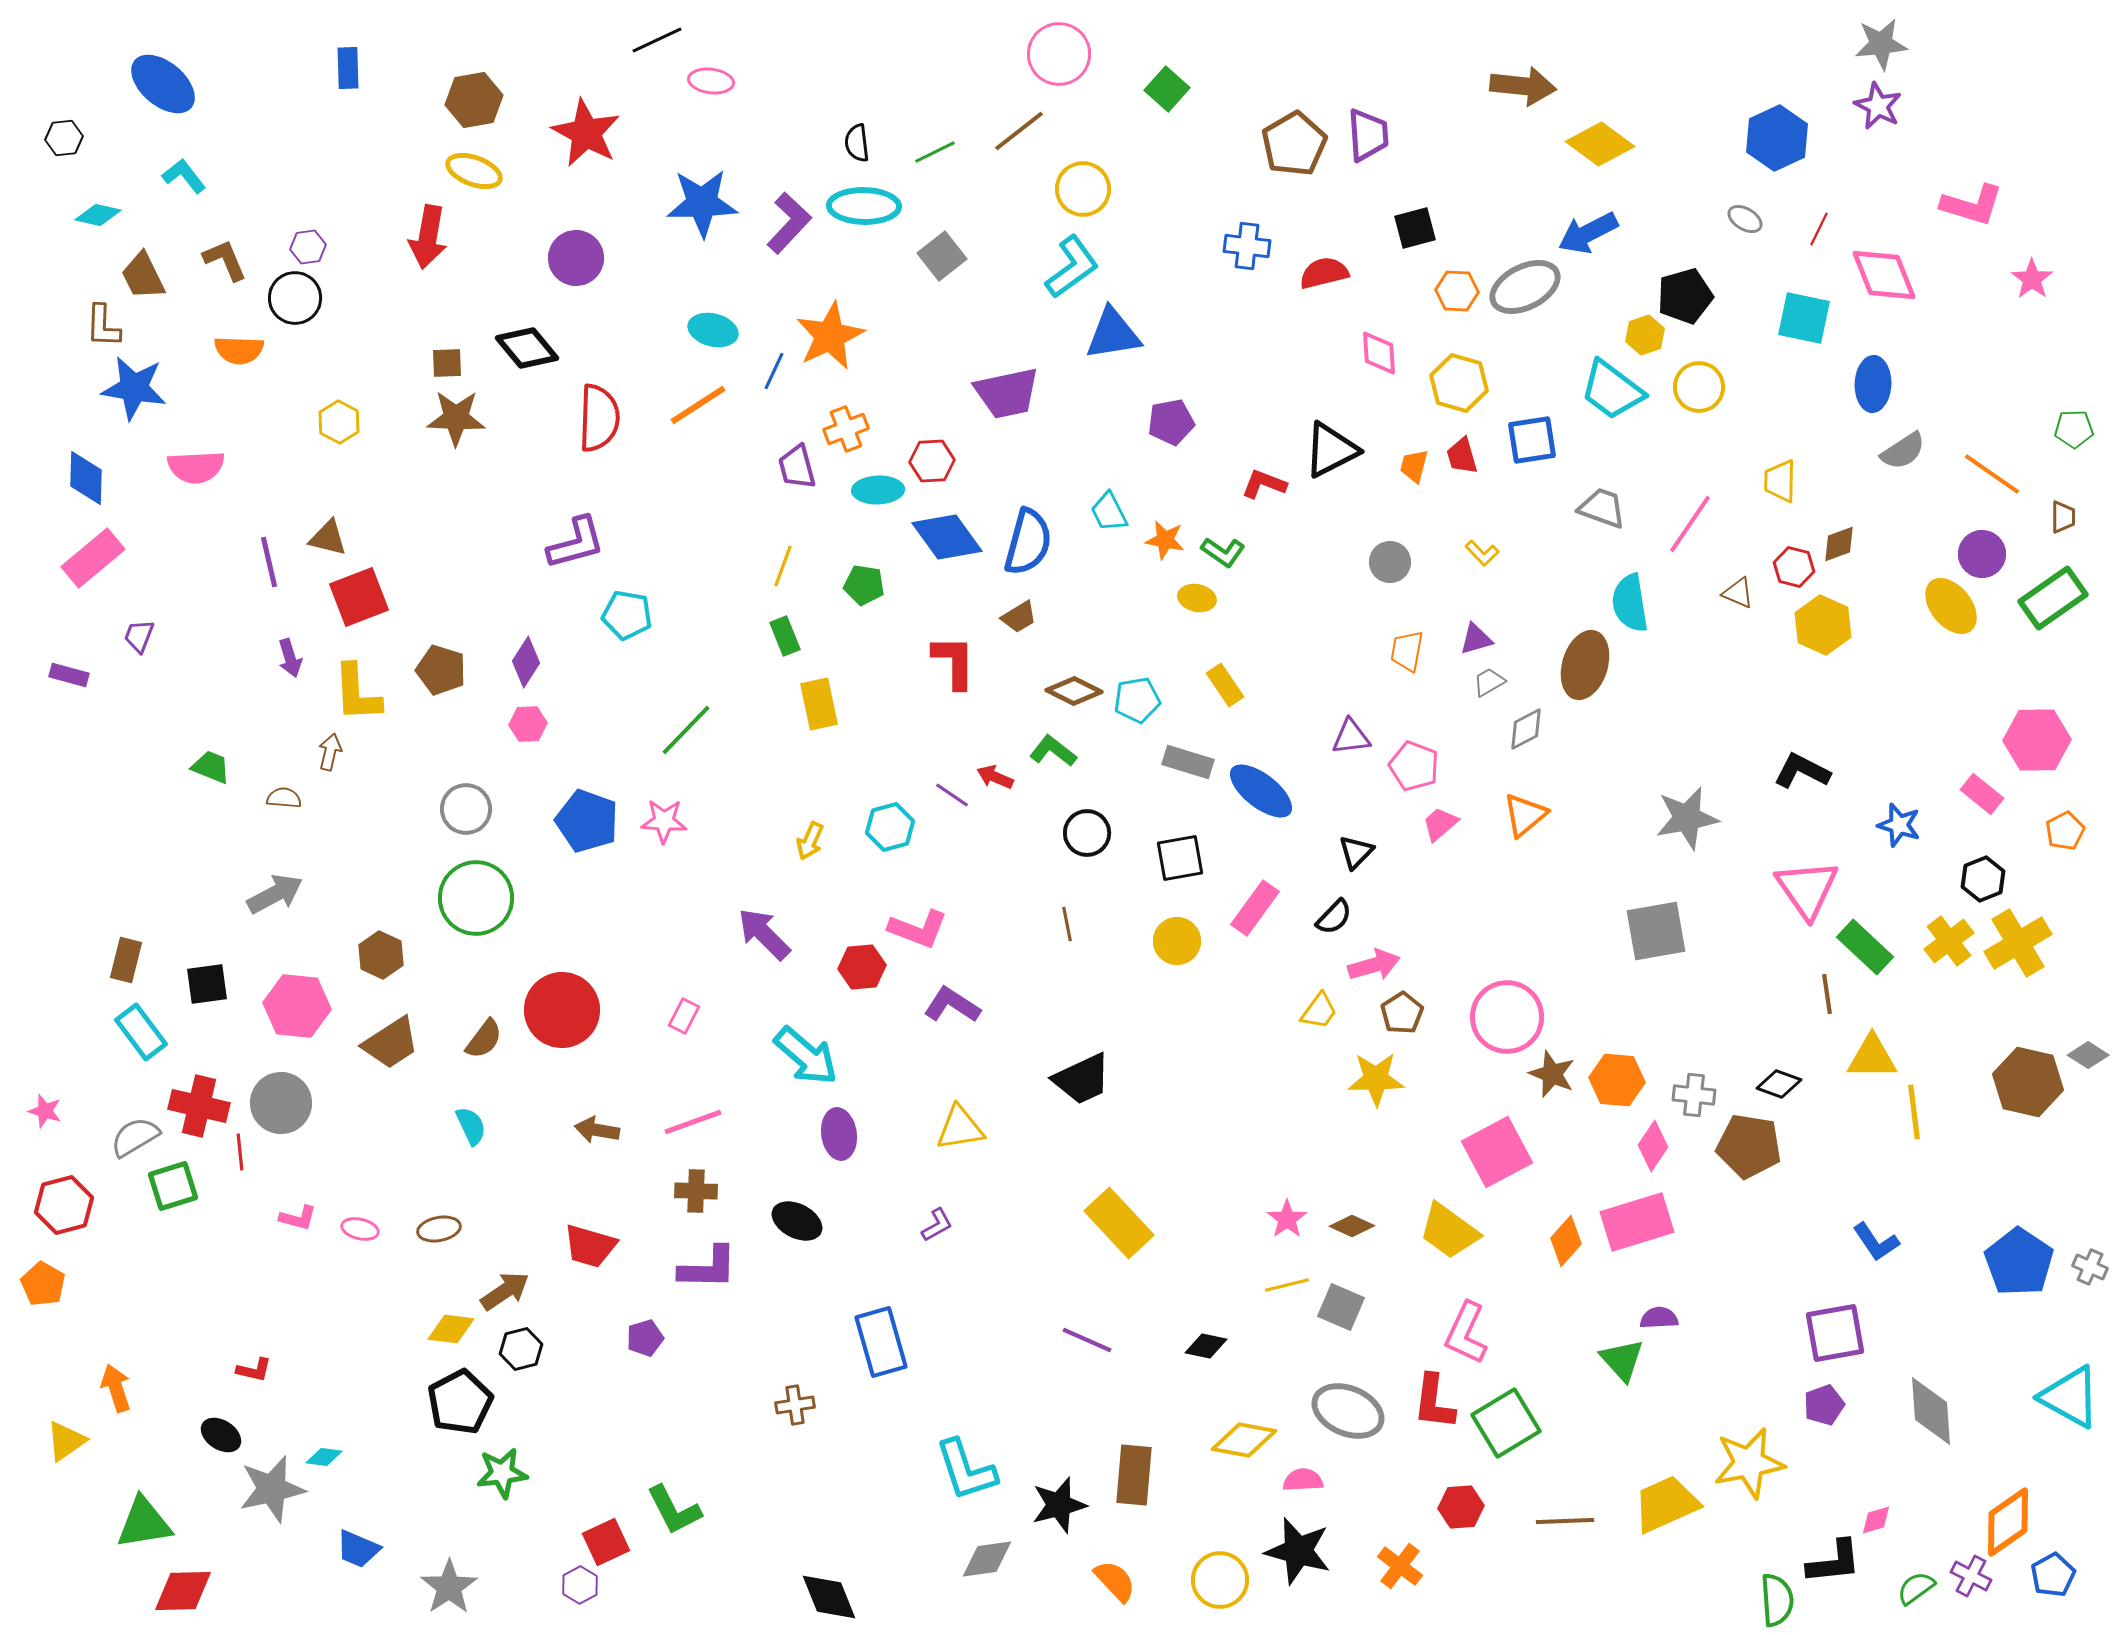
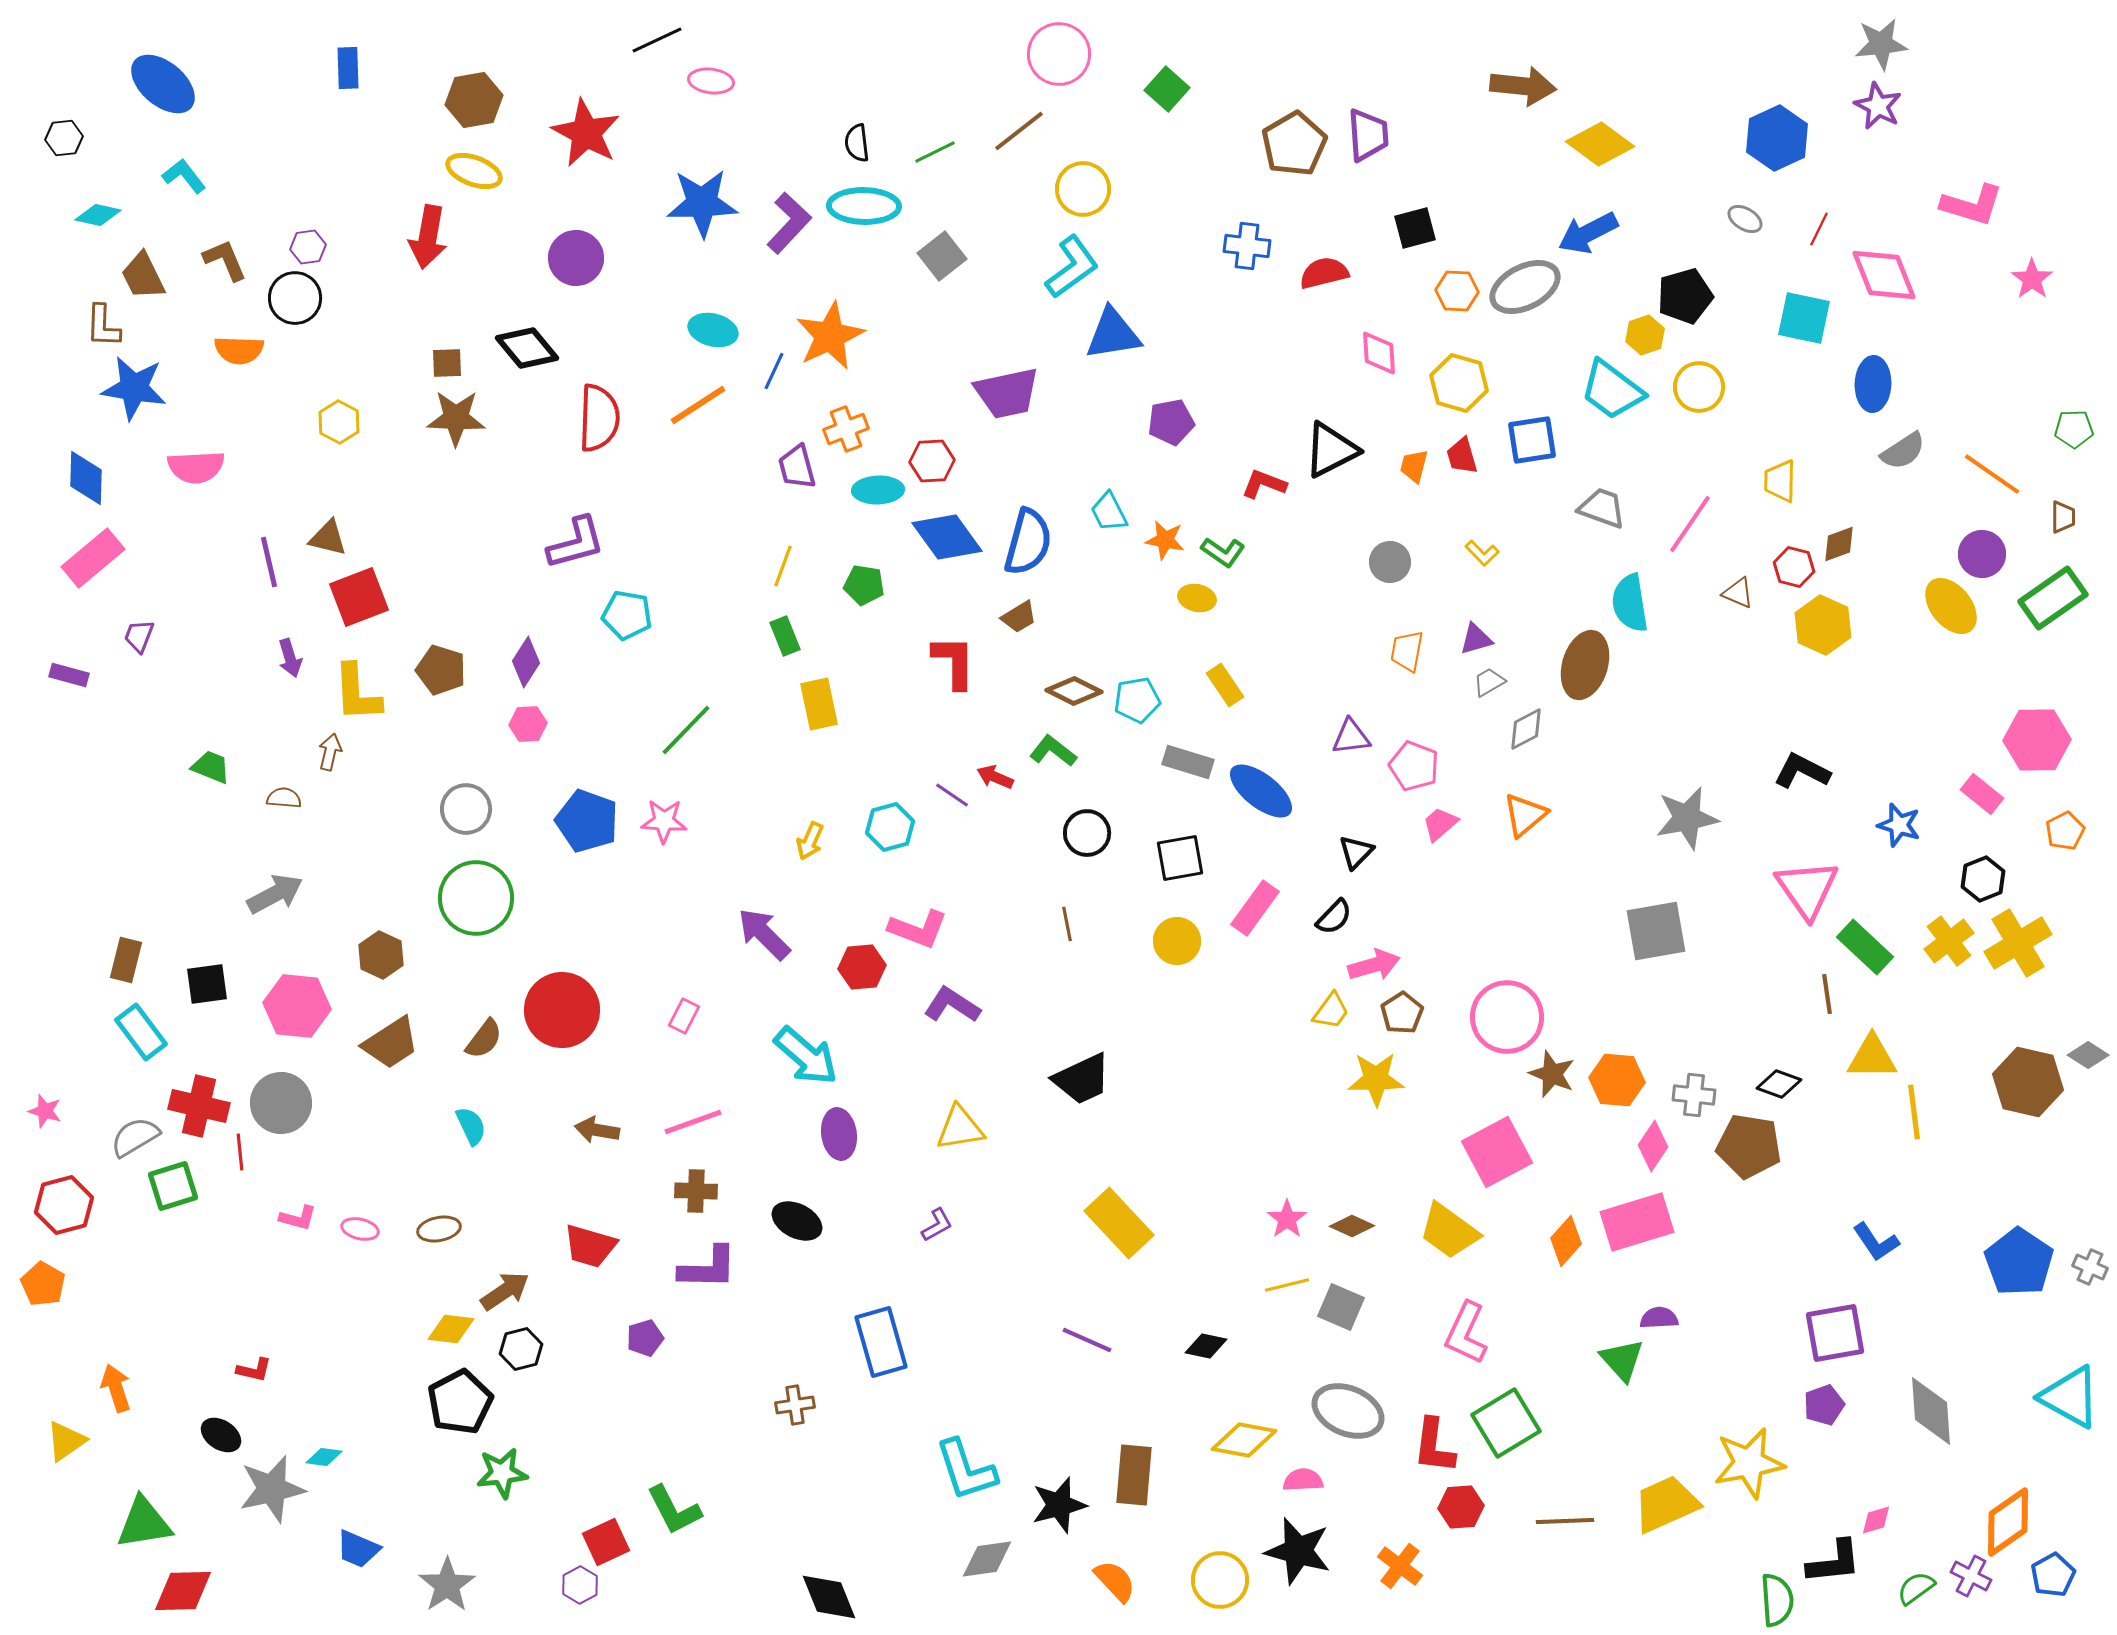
yellow trapezoid at (1319, 1011): moved 12 px right
red L-shape at (1434, 1402): moved 44 px down
gray star at (449, 1587): moved 2 px left, 2 px up
